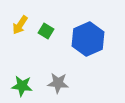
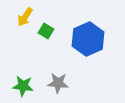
yellow arrow: moved 5 px right, 8 px up
green star: moved 1 px right
